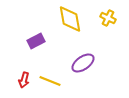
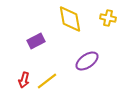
yellow cross: rotated 14 degrees counterclockwise
purple ellipse: moved 4 px right, 2 px up
yellow line: moved 3 px left; rotated 60 degrees counterclockwise
